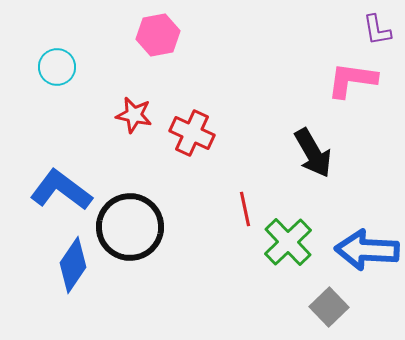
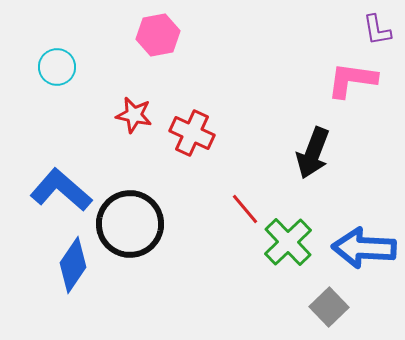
black arrow: rotated 51 degrees clockwise
blue L-shape: rotated 4 degrees clockwise
red line: rotated 28 degrees counterclockwise
black circle: moved 3 px up
blue arrow: moved 3 px left, 2 px up
